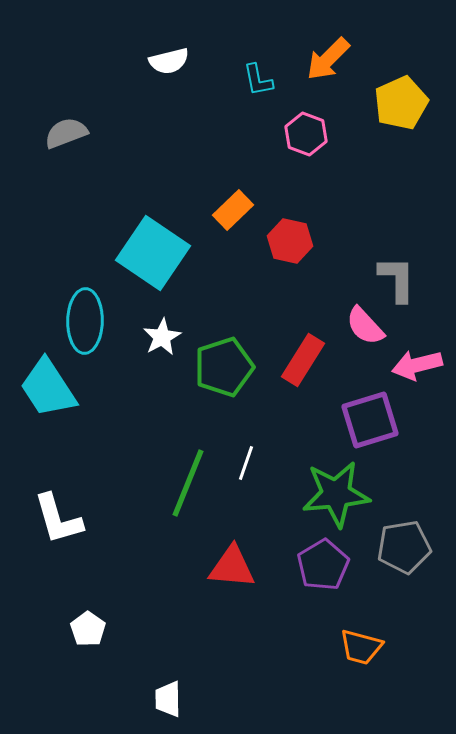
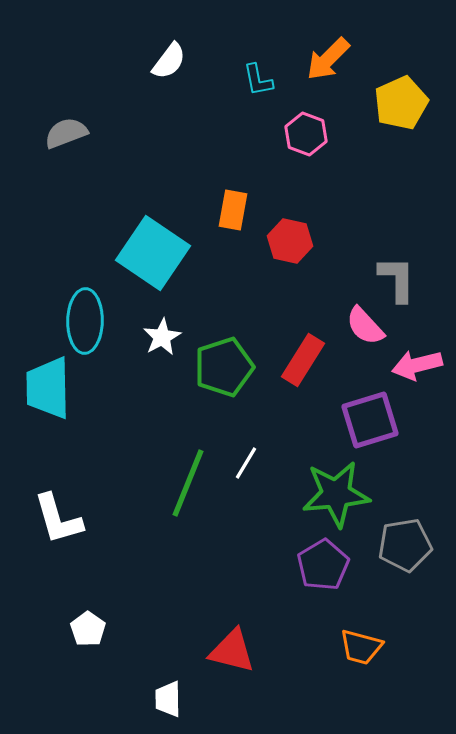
white semicircle: rotated 39 degrees counterclockwise
orange rectangle: rotated 36 degrees counterclockwise
cyan trapezoid: rotated 32 degrees clockwise
white line: rotated 12 degrees clockwise
gray pentagon: moved 1 px right, 2 px up
red triangle: moved 84 px down; rotated 9 degrees clockwise
